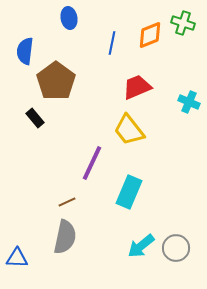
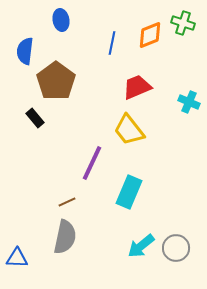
blue ellipse: moved 8 px left, 2 px down
